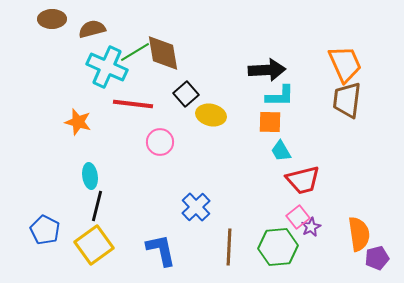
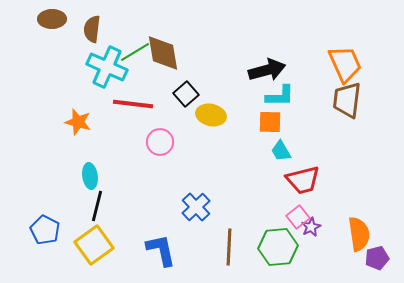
brown semicircle: rotated 68 degrees counterclockwise
black arrow: rotated 12 degrees counterclockwise
